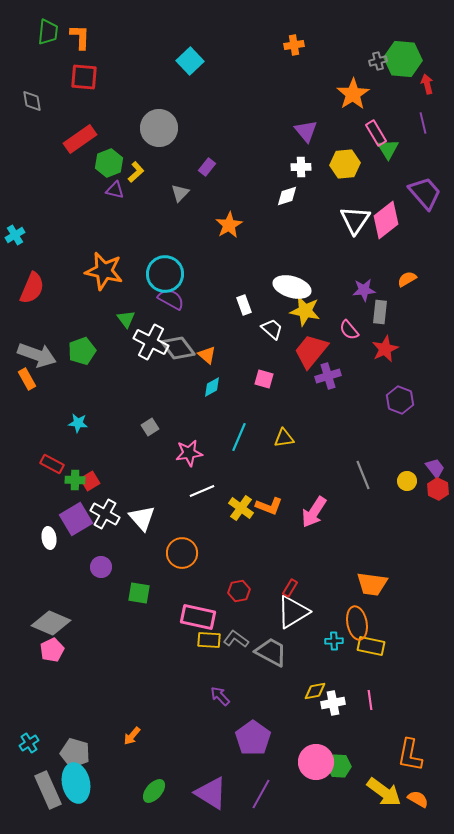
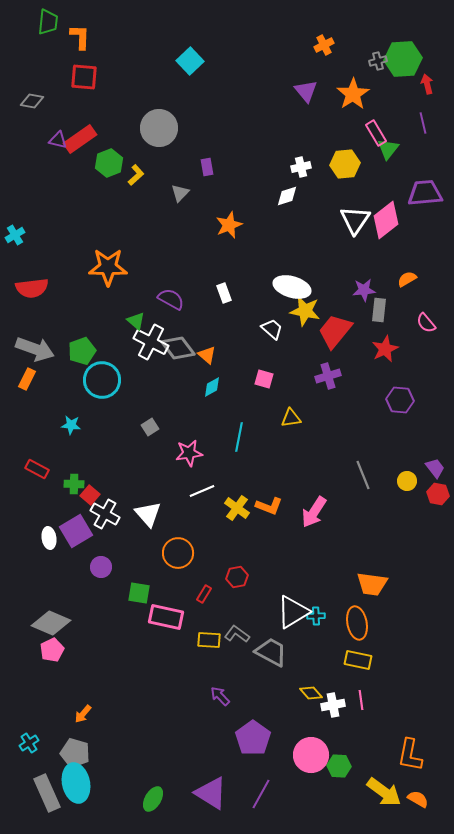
green trapezoid at (48, 32): moved 10 px up
orange cross at (294, 45): moved 30 px right; rotated 18 degrees counterclockwise
green hexagon at (403, 59): rotated 9 degrees counterclockwise
gray diamond at (32, 101): rotated 70 degrees counterclockwise
purple triangle at (306, 131): moved 40 px up
green triangle at (388, 149): rotated 10 degrees clockwise
purple rectangle at (207, 167): rotated 48 degrees counterclockwise
white cross at (301, 167): rotated 12 degrees counterclockwise
yellow L-shape at (136, 172): moved 3 px down
purple triangle at (115, 190): moved 57 px left, 50 px up
purple trapezoid at (425, 193): rotated 54 degrees counterclockwise
orange star at (229, 225): rotated 8 degrees clockwise
orange star at (104, 271): moved 4 px right, 4 px up; rotated 12 degrees counterclockwise
cyan circle at (165, 274): moved 63 px left, 106 px down
red semicircle at (32, 288): rotated 60 degrees clockwise
white rectangle at (244, 305): moved 20 px left, 12 px up
gray rectangle at (380, 312): moved 1 px left, 2 px up
green triangle at (126, 319): moved 10 px right, 2 px down; rotated 12 degrees counterclockwise
pink semicircle at (349, 330): moved 77 px right, 7 px up
red trapezoid at (311, 351): moved 24 px right, 20 px up
gray arrow at (37, 355): moved 2 px left, 6 px up
orange rectangle at (27, 379): rotated 55 degrees clockwise
purple hexagon at (400, 400): rotated 16 degrees counterclockwise
cyan star at (78, 423): moved 7 px left, 2 px down
cyan line at (239, 437): rotated 12 degrees counterclockwise
yellow triangle at (284, 438): moved 7 px right, 20 px up
red rectangle at (52, 464): moved 15 px left, 5 px down
green cross at (75, 480): moved 1 px left, 4 px down
red square at (90, 481): moved 14 px down; rotated 18 degrees counterclockwise
red hexagon at (438, 489): moved 5 px down; rotated 15 degrees counterclockwise
yellow cross at (241, 508): moved 4 px left
white triangle at (142, 518): moved 6 px right, 4 px up
purple square at (76, 519): moved 12 px down
orange circle at (182, 553): moved 4 px left
red rectangle at (290, 588): moved 86 px left, 6 px down
red hexagon at (239, 591): moved 2 px left, 14 px up
pink rectangle at (198, 617): moved 32 px left
gray L-shape at (236, 639): moved 1 px right, 5 px up
cyan cross at (334, 641): moved 18 px left, 25 px up
yellow rectangle at (371, 646): moved 13 px left, 14 px down
yellow diamond at (315, 691): moved 4 px left, 2 px down; rotated 60 degrees clockwise
pink line at (370, 700): moved 9 px left
white cross at (333, 703): moved 2 px down
orange arrow at (132, 736): moved 49 px left, 22 px up
pink circle at (316, 762): moved 5 px left, 7 px up
gray rectangle at (48, 790): moved 1 px left, 3 px down
green ellipse at (154, 791): moved 1 px left, 8 px down; rotated 10 degrees counterclockwise
